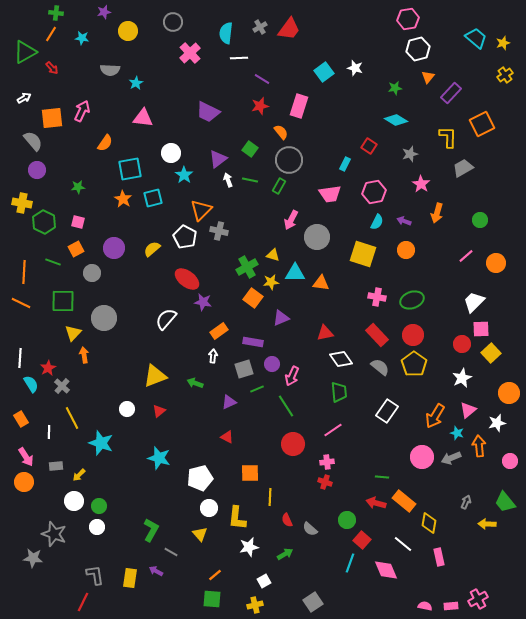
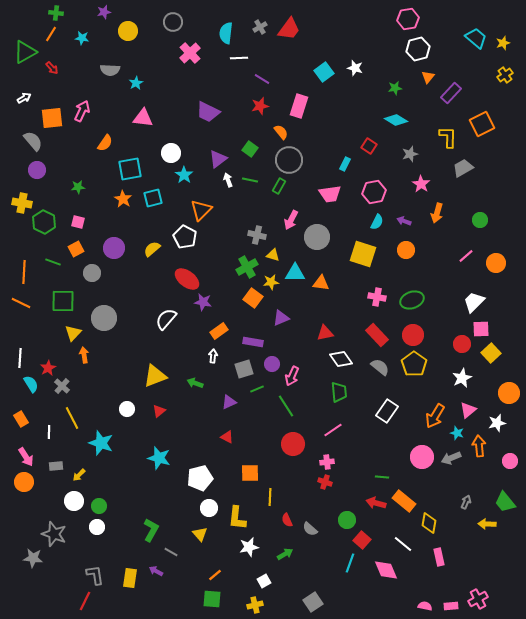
gray cross at (219, 231): moved 38 px right, 4 px down
red line at (83, 602): moved 2 px right, 1 px up
